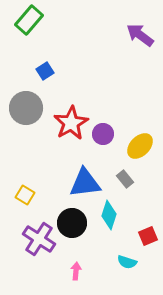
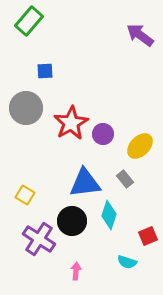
green rectangle: moved 1 px down
blue square: rotated 30 degrees clockwise
black circle: moved 2 px up
